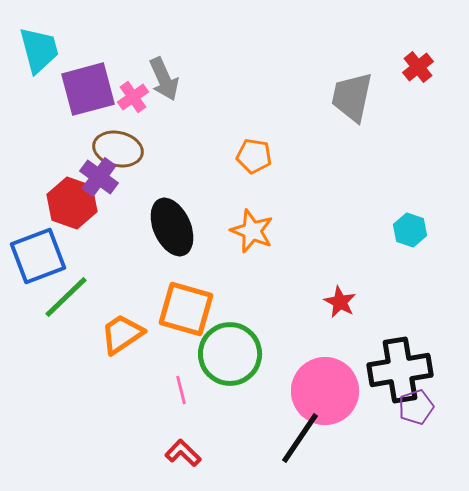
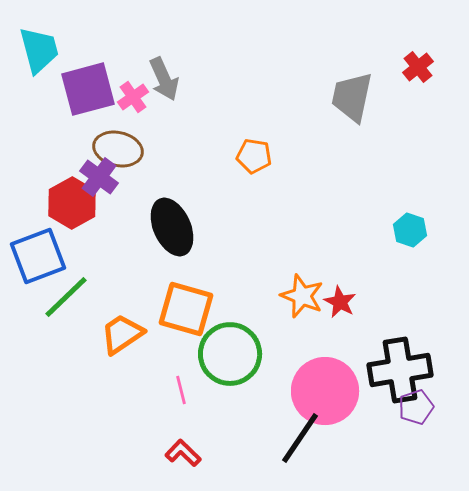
red hexagon: rotated 12 degrees clockwise
orange star: moved 50 px right, 65 px down
